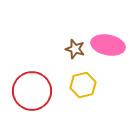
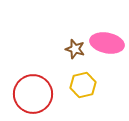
pink ellipse: moved 1 px left, 2 px up
red circle: moved 1 px right, 3 px down
